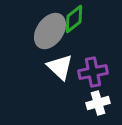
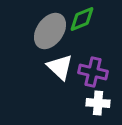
green diamond: moved 8 px right; rotated 16 degrees clockwise
purple cross: rotated 24 degrees clockwise
white cross: rotated 20 degrees clockwise
